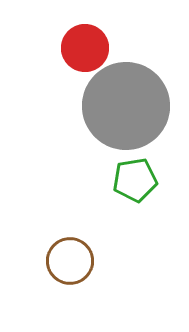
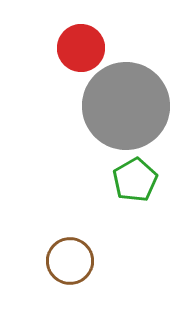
red circle: moved 4 px left
green pentagon: rotated 21 degrees counterclockwise
